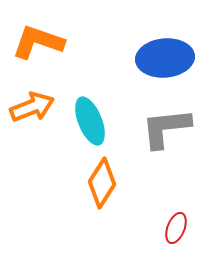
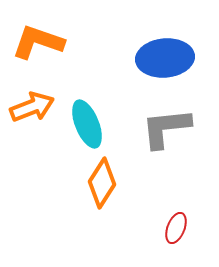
cyan ellipse: moved 3 px left, 3 px down
